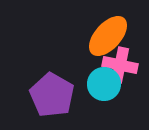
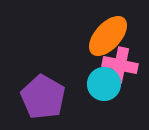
purple pentagon: moved 9 px left, 2 px down
